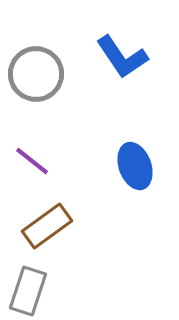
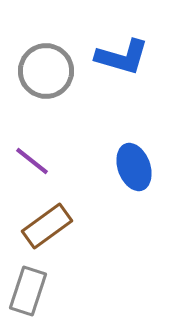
blue L-shape: rotated 40 degrees counterclockwise
gray circle: moved 10 px right, 3 px up
blue ellipse: moved 1 px left, 1 px down
